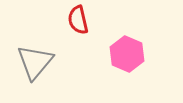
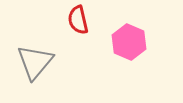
pink hexagon: moved 2 px right, 12 px up
